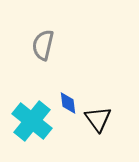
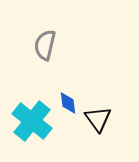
gray semicircle: moved 2 px right
